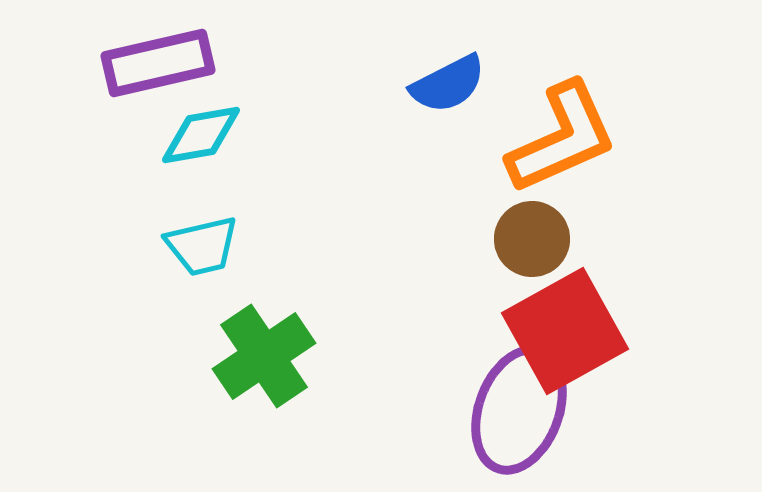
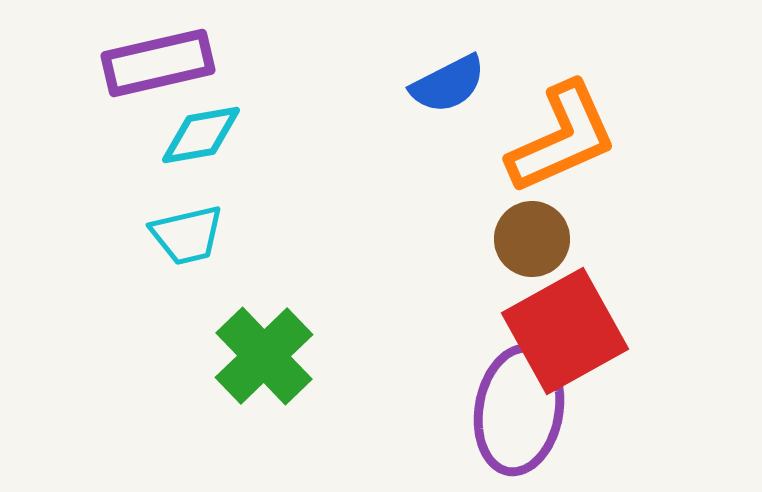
cyan trapezoid: moved 15 px left, 11 px up
green cross: rotated 10 degrees counterclockwise
purple ellipse: rotated 10 degrees counterclockwise
